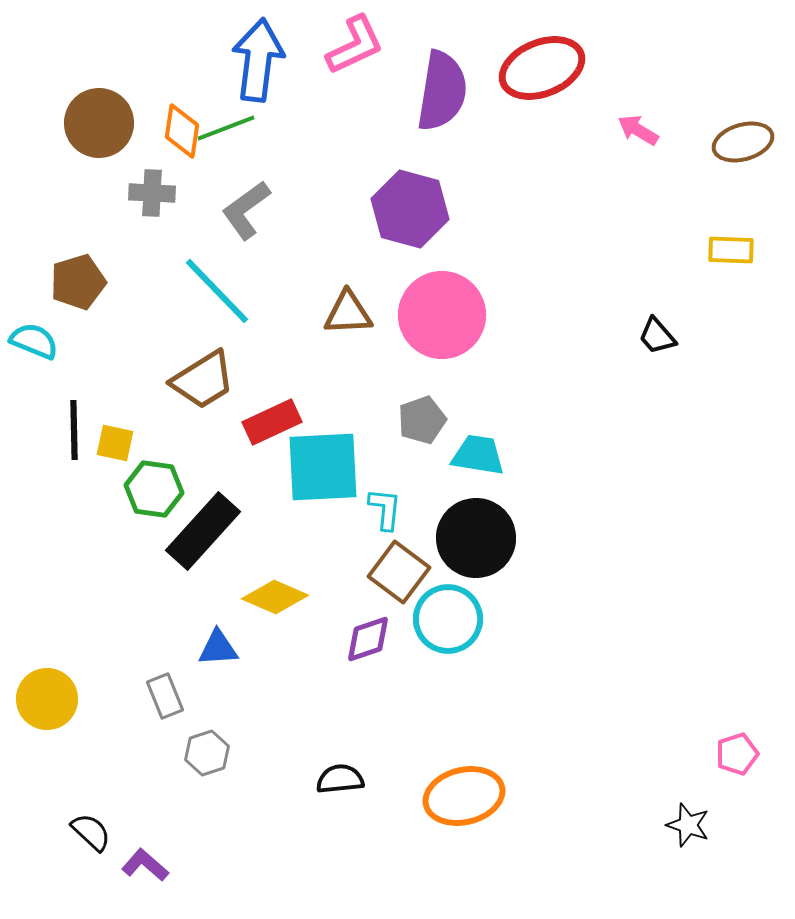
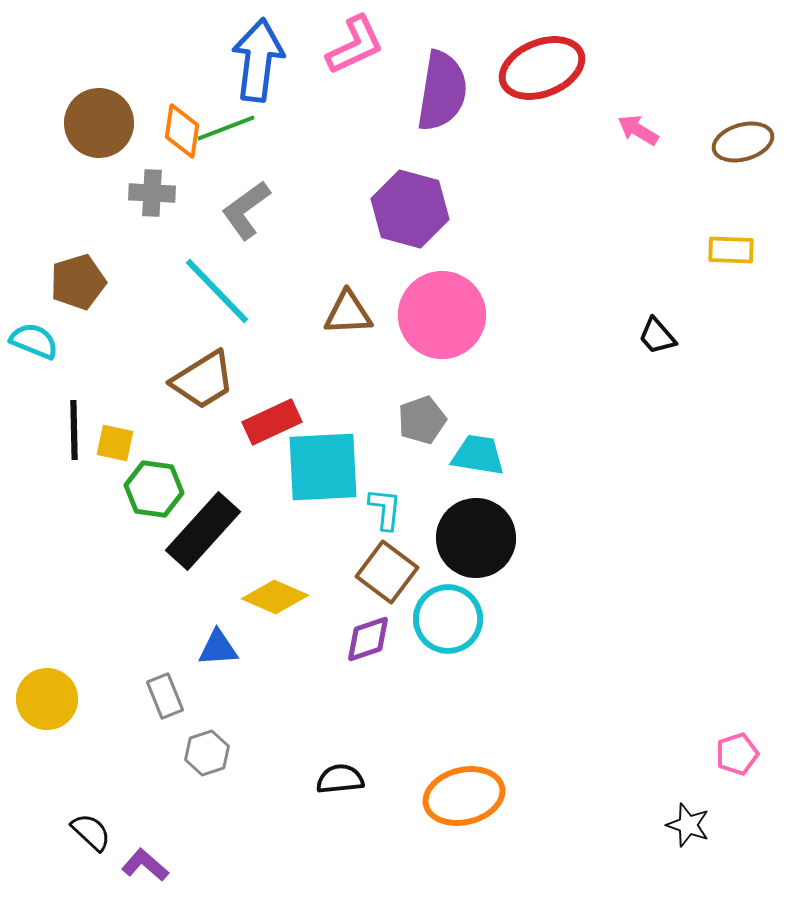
brown square at (399, 572): moved 12 px left
